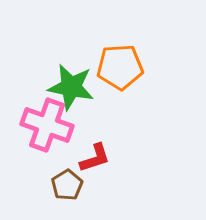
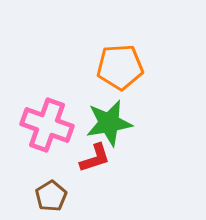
green star: moved 38 px right, 36 px down; rotated 21 degrees counterclockwise
brown pentagon: moved 16 px left, 11 px down
